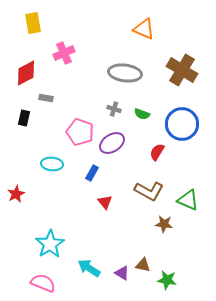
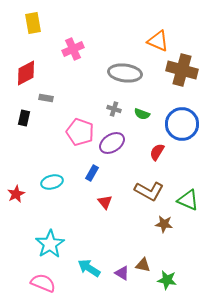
orange triangle: moved 14 px right, 12 px down
pink cross: moved 9 px right, 4 px up
brown cross: rotated 16 degrees counterclockwise
cyan ellipse: moved 18 px down; rotated 20 degrees counterclockwise
